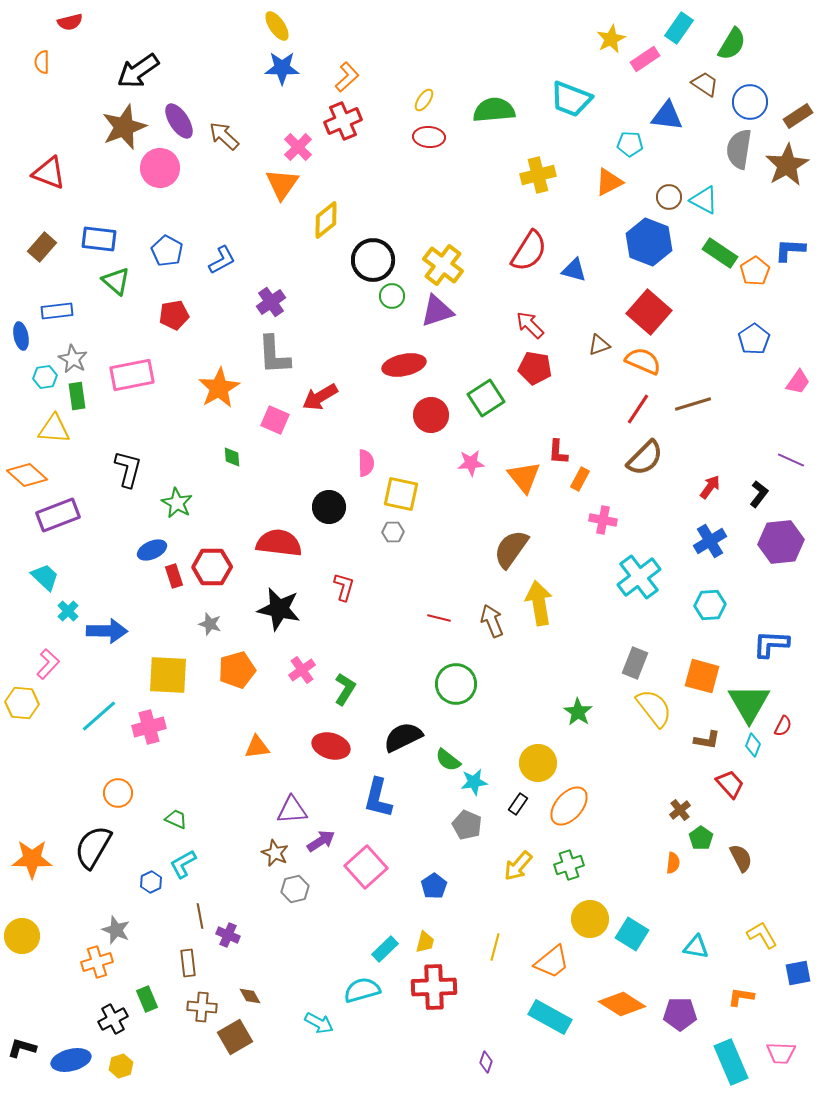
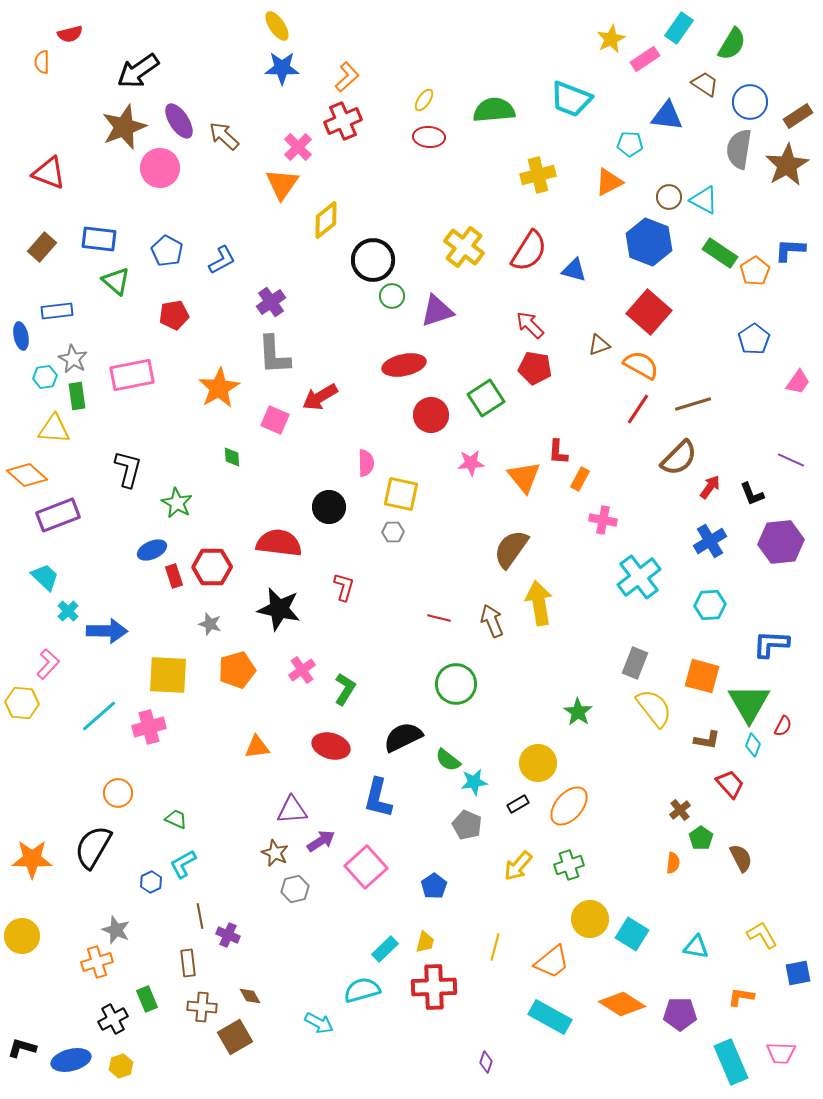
red semicircle at (70, 22): moved 12 px down
yellow cross at (443, 265): moved 21 px right, 18 px up
orange semicircle at (643, 361): moved 2 px left, 4 px down; rotated 6 degrees clockwise
brown semicircle at (645, 458): moved 34 px right
black L-shape at (759, 494): moved 7 px left; rotated 120 degrees clockwise
black rectangle at (518, 804): rotated 25 degrees clockwise
